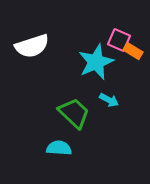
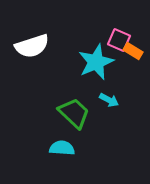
cyan semicircle: moved 3 px right
